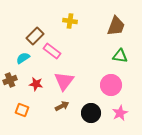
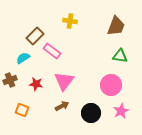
pink star: moved 1 px right, 2 px up
